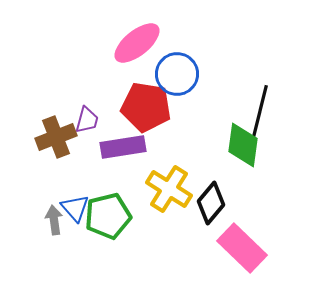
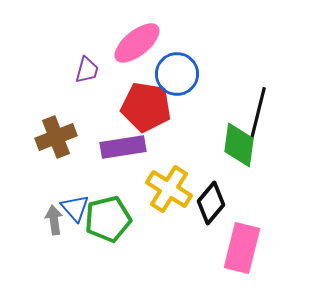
black line: moved 2 px left, 2 px down
purple trapezoid: moved 50 px up
green diamond: moved 4 px left
green pentagon: moved 3 px down
pink rectangle: rotated 60 degrees clockwise
